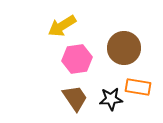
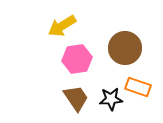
brown circle: moved 1 px right
orange rectangle: rotated 10 degrees clockwise
brown trapezoid: moved 1 px right
